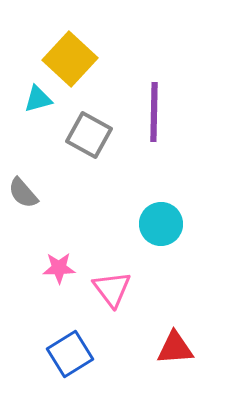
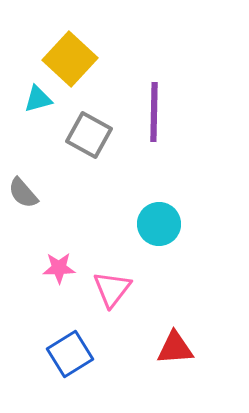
cyan circle: moved 2 px left
pink triangle: rotated 15 degrees clockwise
